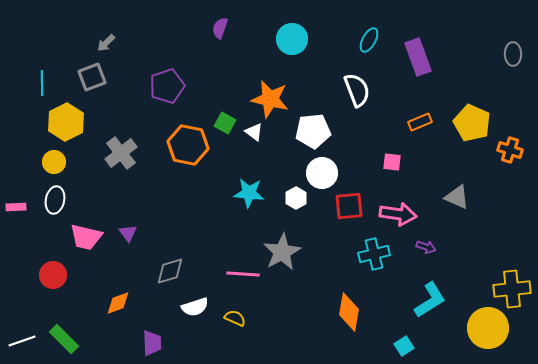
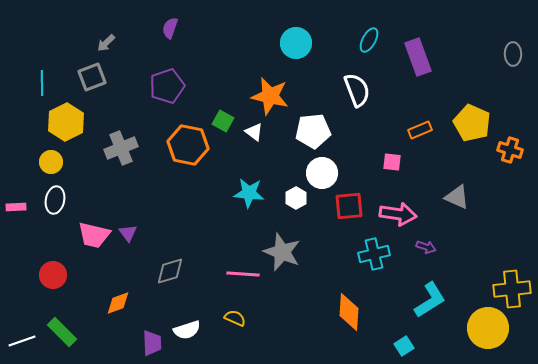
purple semicircle at (220, 28): moved 50 px left
cyan circle at (292, 39): moved 4 px right, 4 px down
orange star at (270, 99): moved 3 px up
orange rectangle at (420, 122): moved 8 px down
green square at (225, 123): moved 2 px left, 2 px up
gray cross at (121, 153): moved 5 px up; rotated 16 degrees clockwise
yellow circle at (54, 162): moved 3 px left
pink trapezoid at (86, 237): moved 8 px right, 2 px up
gray star at (282, 252): rotated 21 degrees counterclockwise
white semicircle at (195, 307): moved 8 px left, 23 px down
orange diamond at (349, 312): rotated 6 degrees counterclockwise
green rectangle at (64, 339): moved 2 px left, 7 px up
